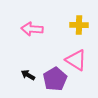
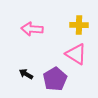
pink triangle: moved 6 px up
black arrow: moved 2 px left, 1 px up
